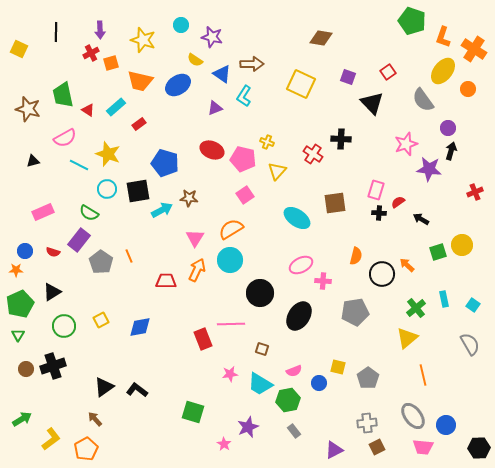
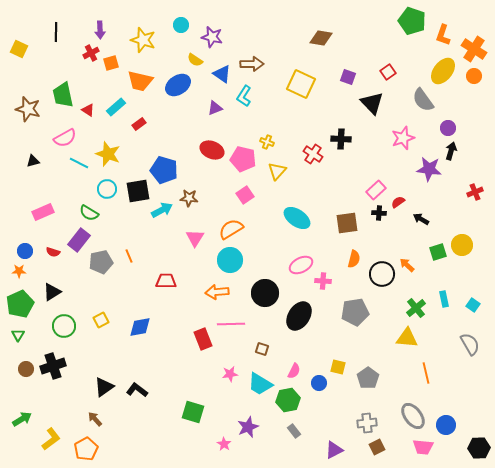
orange L-shape at (443, 37): moved 2 px up
orange circle at (468, 89): moved 6 px right, 13 px up
pink star at (406, 144): moved 3 px left, 6 px up
blue pentagon at (165, 163): moved 1 px left, 7 px down
cyan line at (79, 165): moved 2 px up
pink rectangle at (376, 190): rotated 30 degrees clockwise
brown square at (335, 203): moved 12 px right, 20 px down
orange semicircle at (356, 256): moved 2 px left, 3 px down
gray pentagon at (101, 262): rotated 25 degrees clockwise
orange star at (16, 270): moved 3 px right, 1 px down
orange arrow at (197, 270): moved 20 px right, 22 px down; rotated 120 degrees counterclockwise
black circle at (260, 293): moved 5 px right
yellow triangle at (407, 338): rotated 45 degrees clockwise
pink semicircle at (294, 371): rotated 42 degrees counterclockwise
orange line at (423, 375): moved 3 px right, 2 px up
